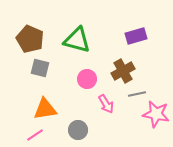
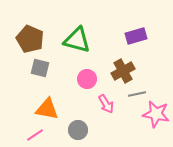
orange triangle: moved 2 px right; rotated 20 degrees clockwise
